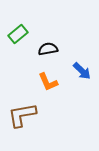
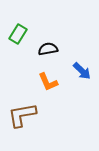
green rectangle: rotated 18 degrees counterclockwise
